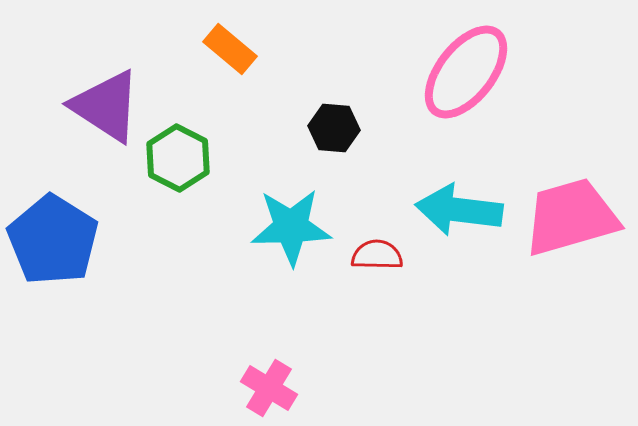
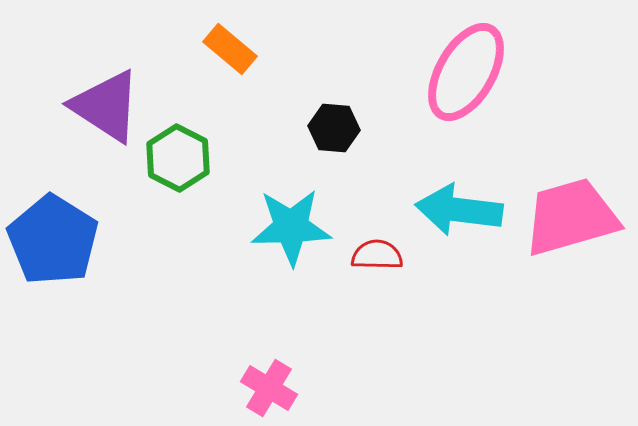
pink ellipse: rotated 8 degrees counterclockwise
